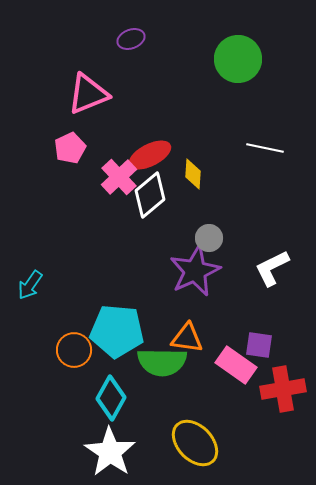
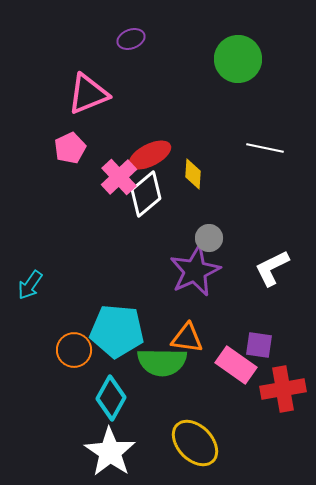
white diamond: moved 4 px left, 1 px up
